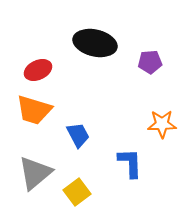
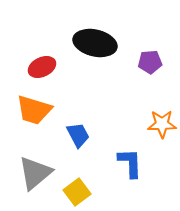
red ellipse: moved 4 px right, 3 px up
